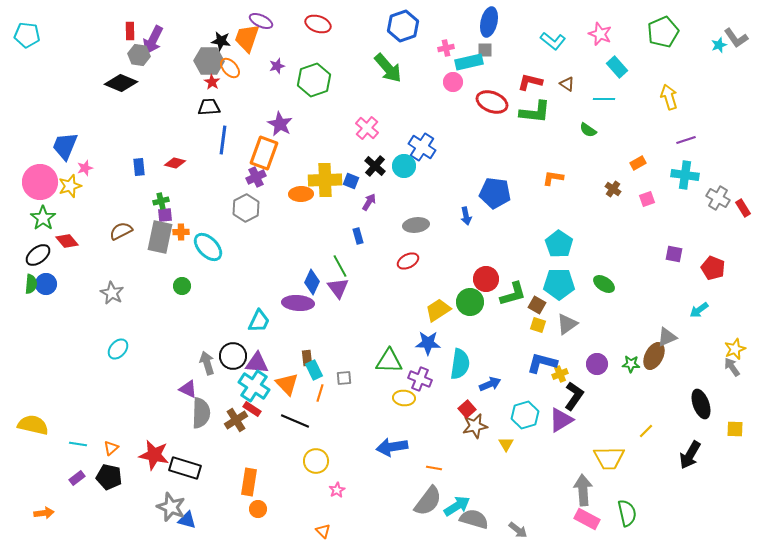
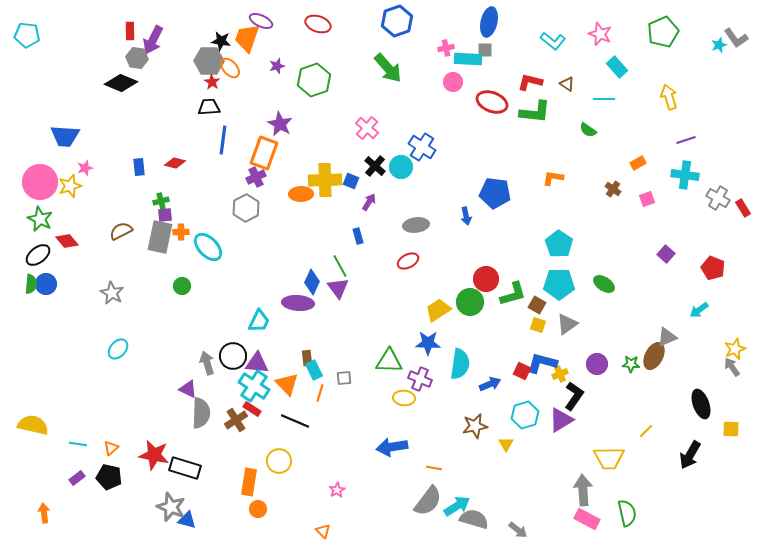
blue hexagon at (403, 26): moved 6 px left, 5 px up
gray hexagon at (139, 55): moved 2 px left, 3 px down
cyan rectangle at (469, 62): moved 1 px left, 3 px up; rotated 16 degrees clockwise
blue trapezoid at (65, 146): moved 10 px up; rotated 108 degrees counterclockwise
cyan circle at (404, 166): moved 3 px left, 1 px down
green star at (43, 218): moved 3 px left, 1 px down; rotated 10 degrees counterclockwise
purple square at (674, 254): moved 8 px left; rotated 30 degrees clockwise
red square at (467, 409): moved 55 px right, 38 px up; rotated 24 degrees counterclockwise
yellow square at (735, 429): moved 4 px left
yellow circle at (316, 461): moved 37 px left
orange arrow at (44, 513): rotated 90 degrees counterclockwise
